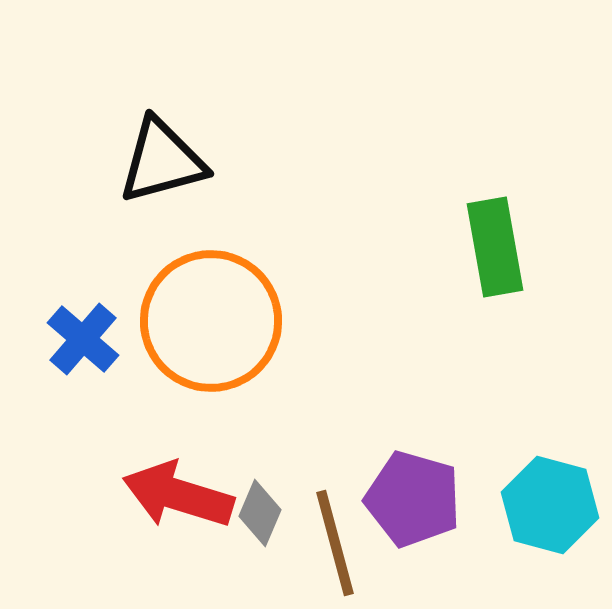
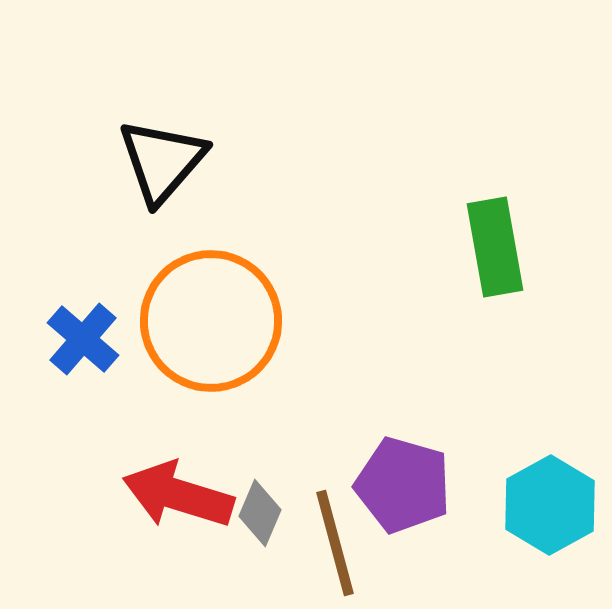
black triangle: rotated 34 degrees counterclockwise
purple pentagon: moved 10 px left, 14 px up
cyan hexagon: rotated 16 degrees clockwise
